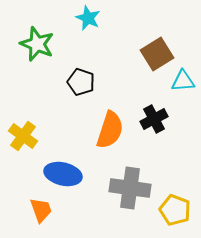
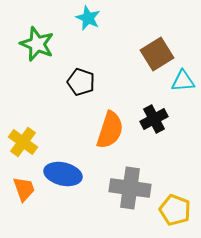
yellow cross: moved 6 px down
orange trapezoid: moved 17 px left, 21 px up
